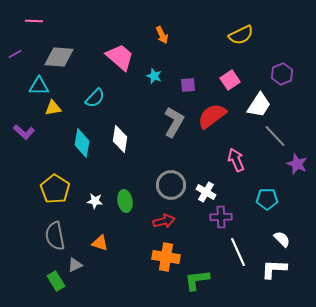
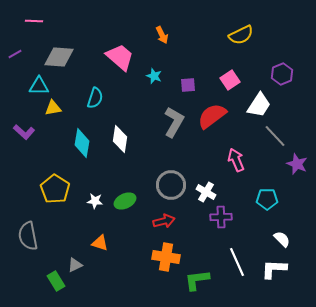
cyan semicircle: rotated 25 degrees counterclockwise
green ellipse: rotated 75 degrees clockwise
gray semicircle: moved 27 px left
white line: moved 1 px left, 10 px down
